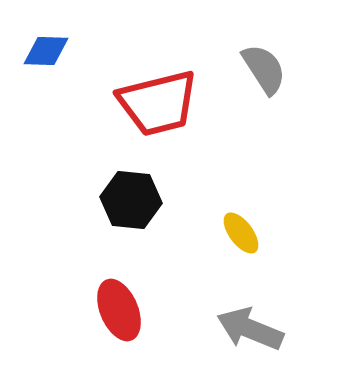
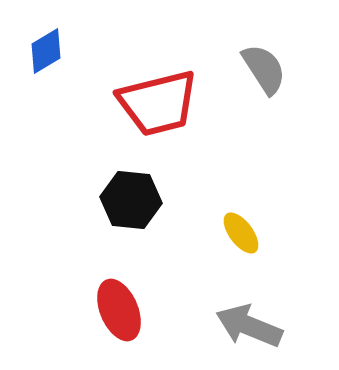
blue diamond: rotated 33 degrees counterclockwise
gray arrow: moved 1 px left, 3 px up
